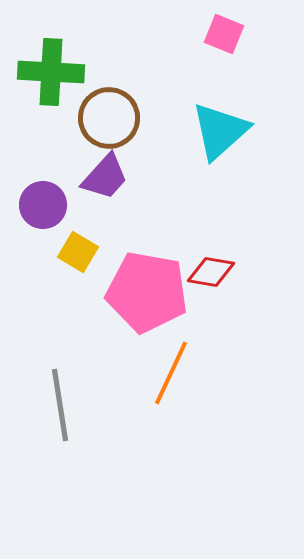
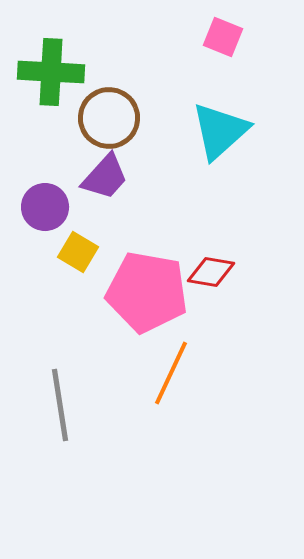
pink square: moved 1 px left, 3 px down
purple circle: moved 2 px right, 2 px down
